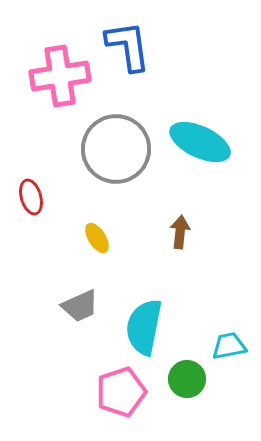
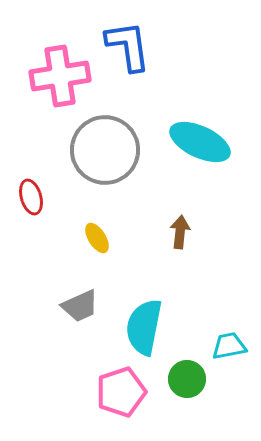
gray circle: moved 11 px left, 1 px down
